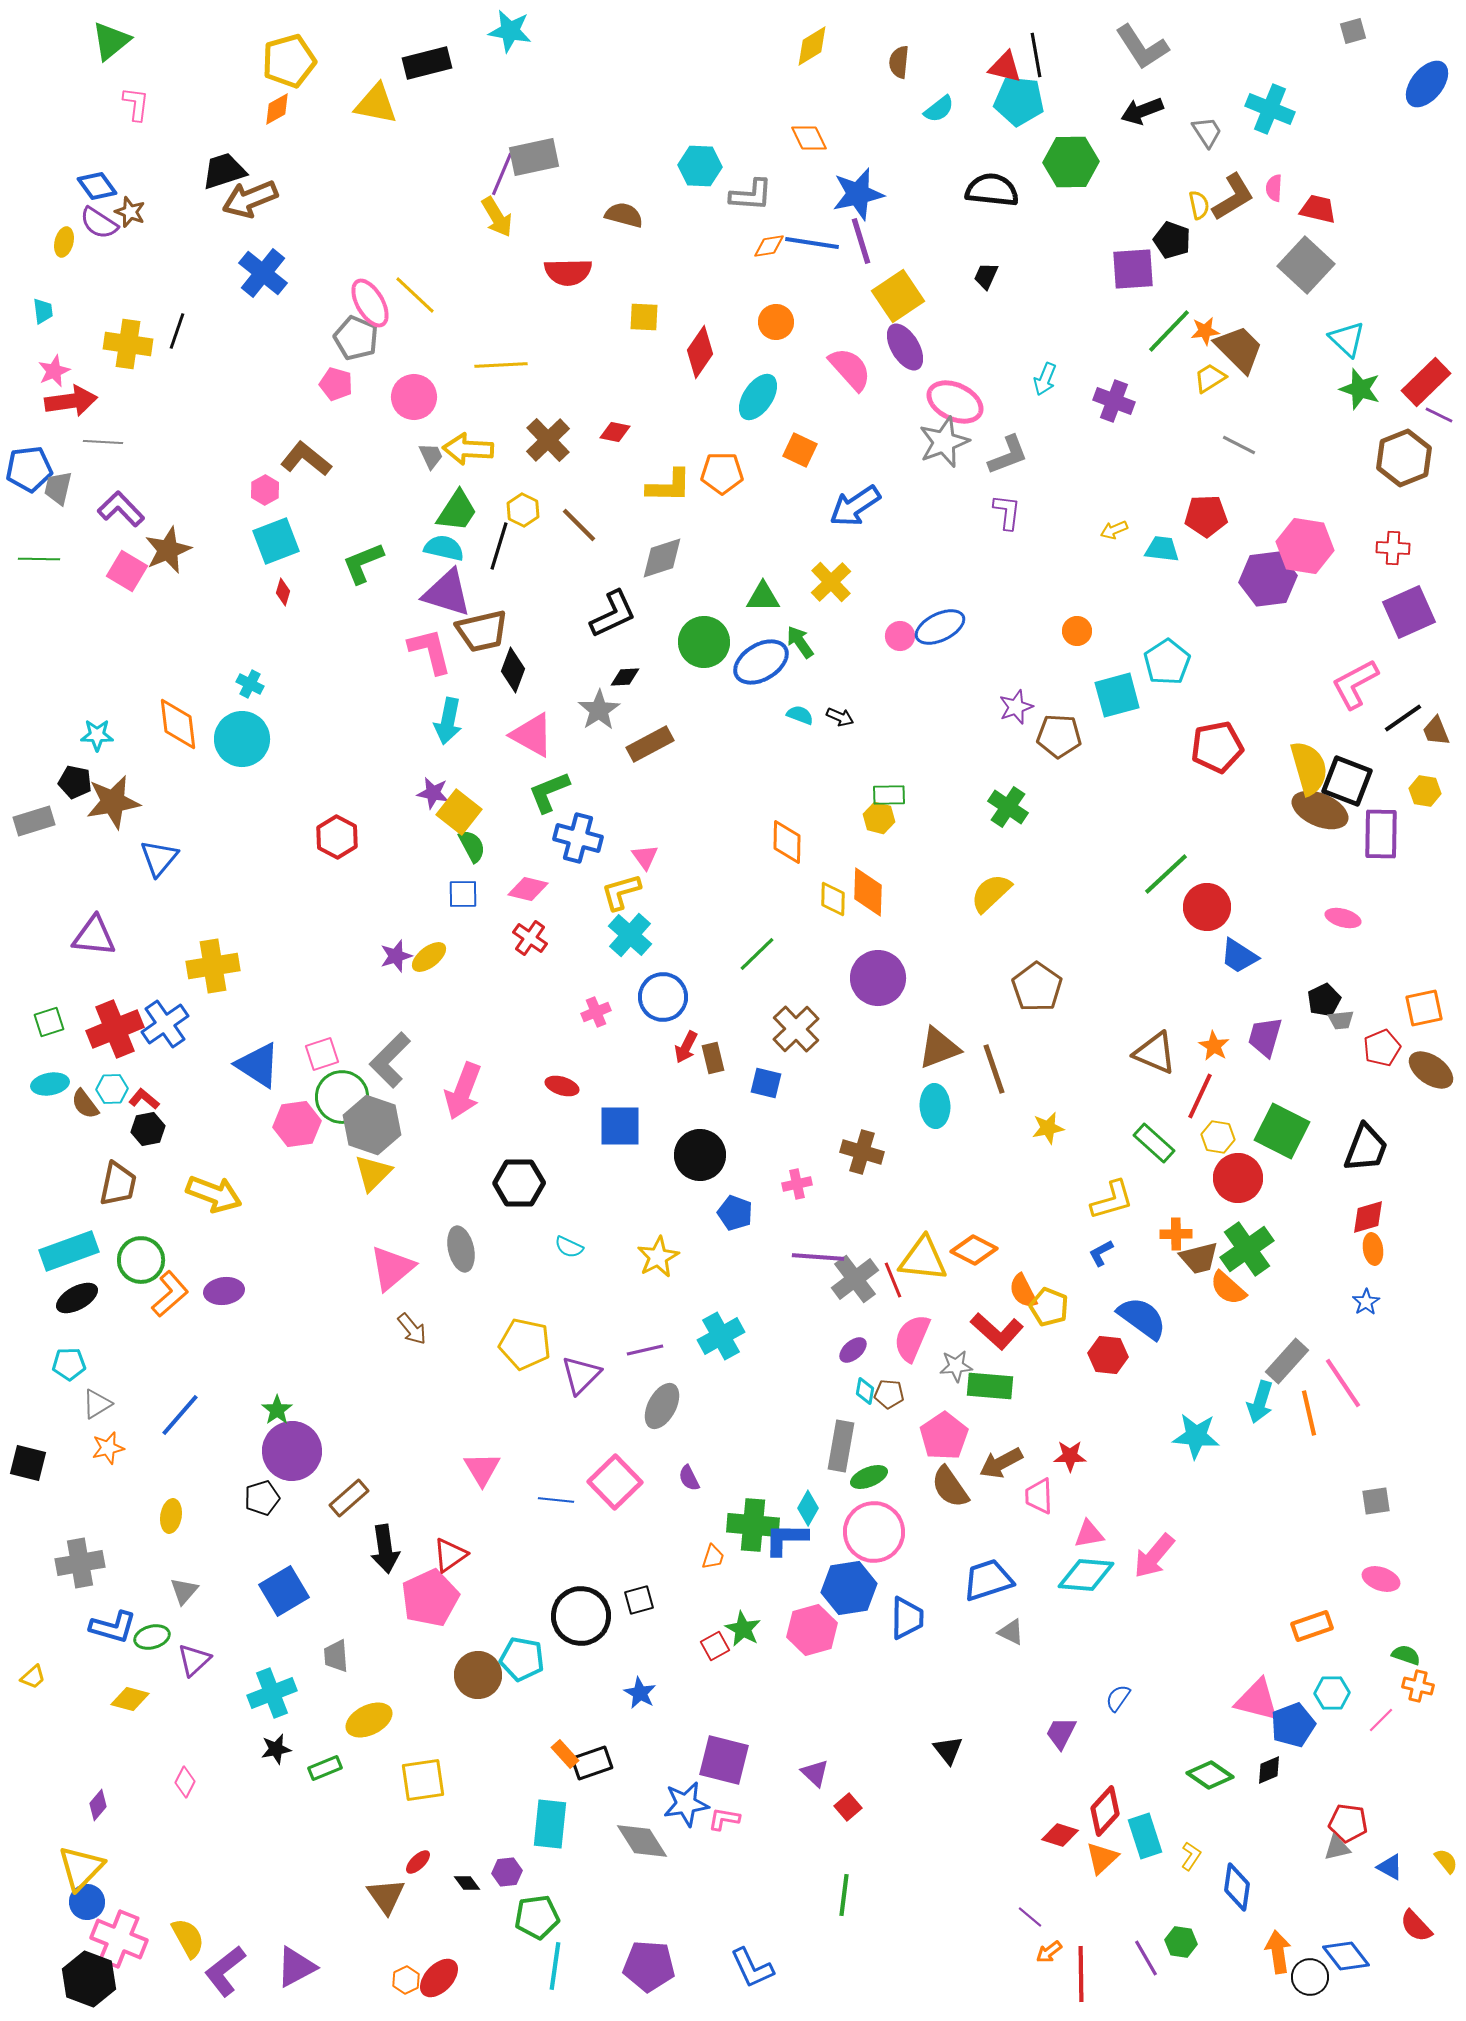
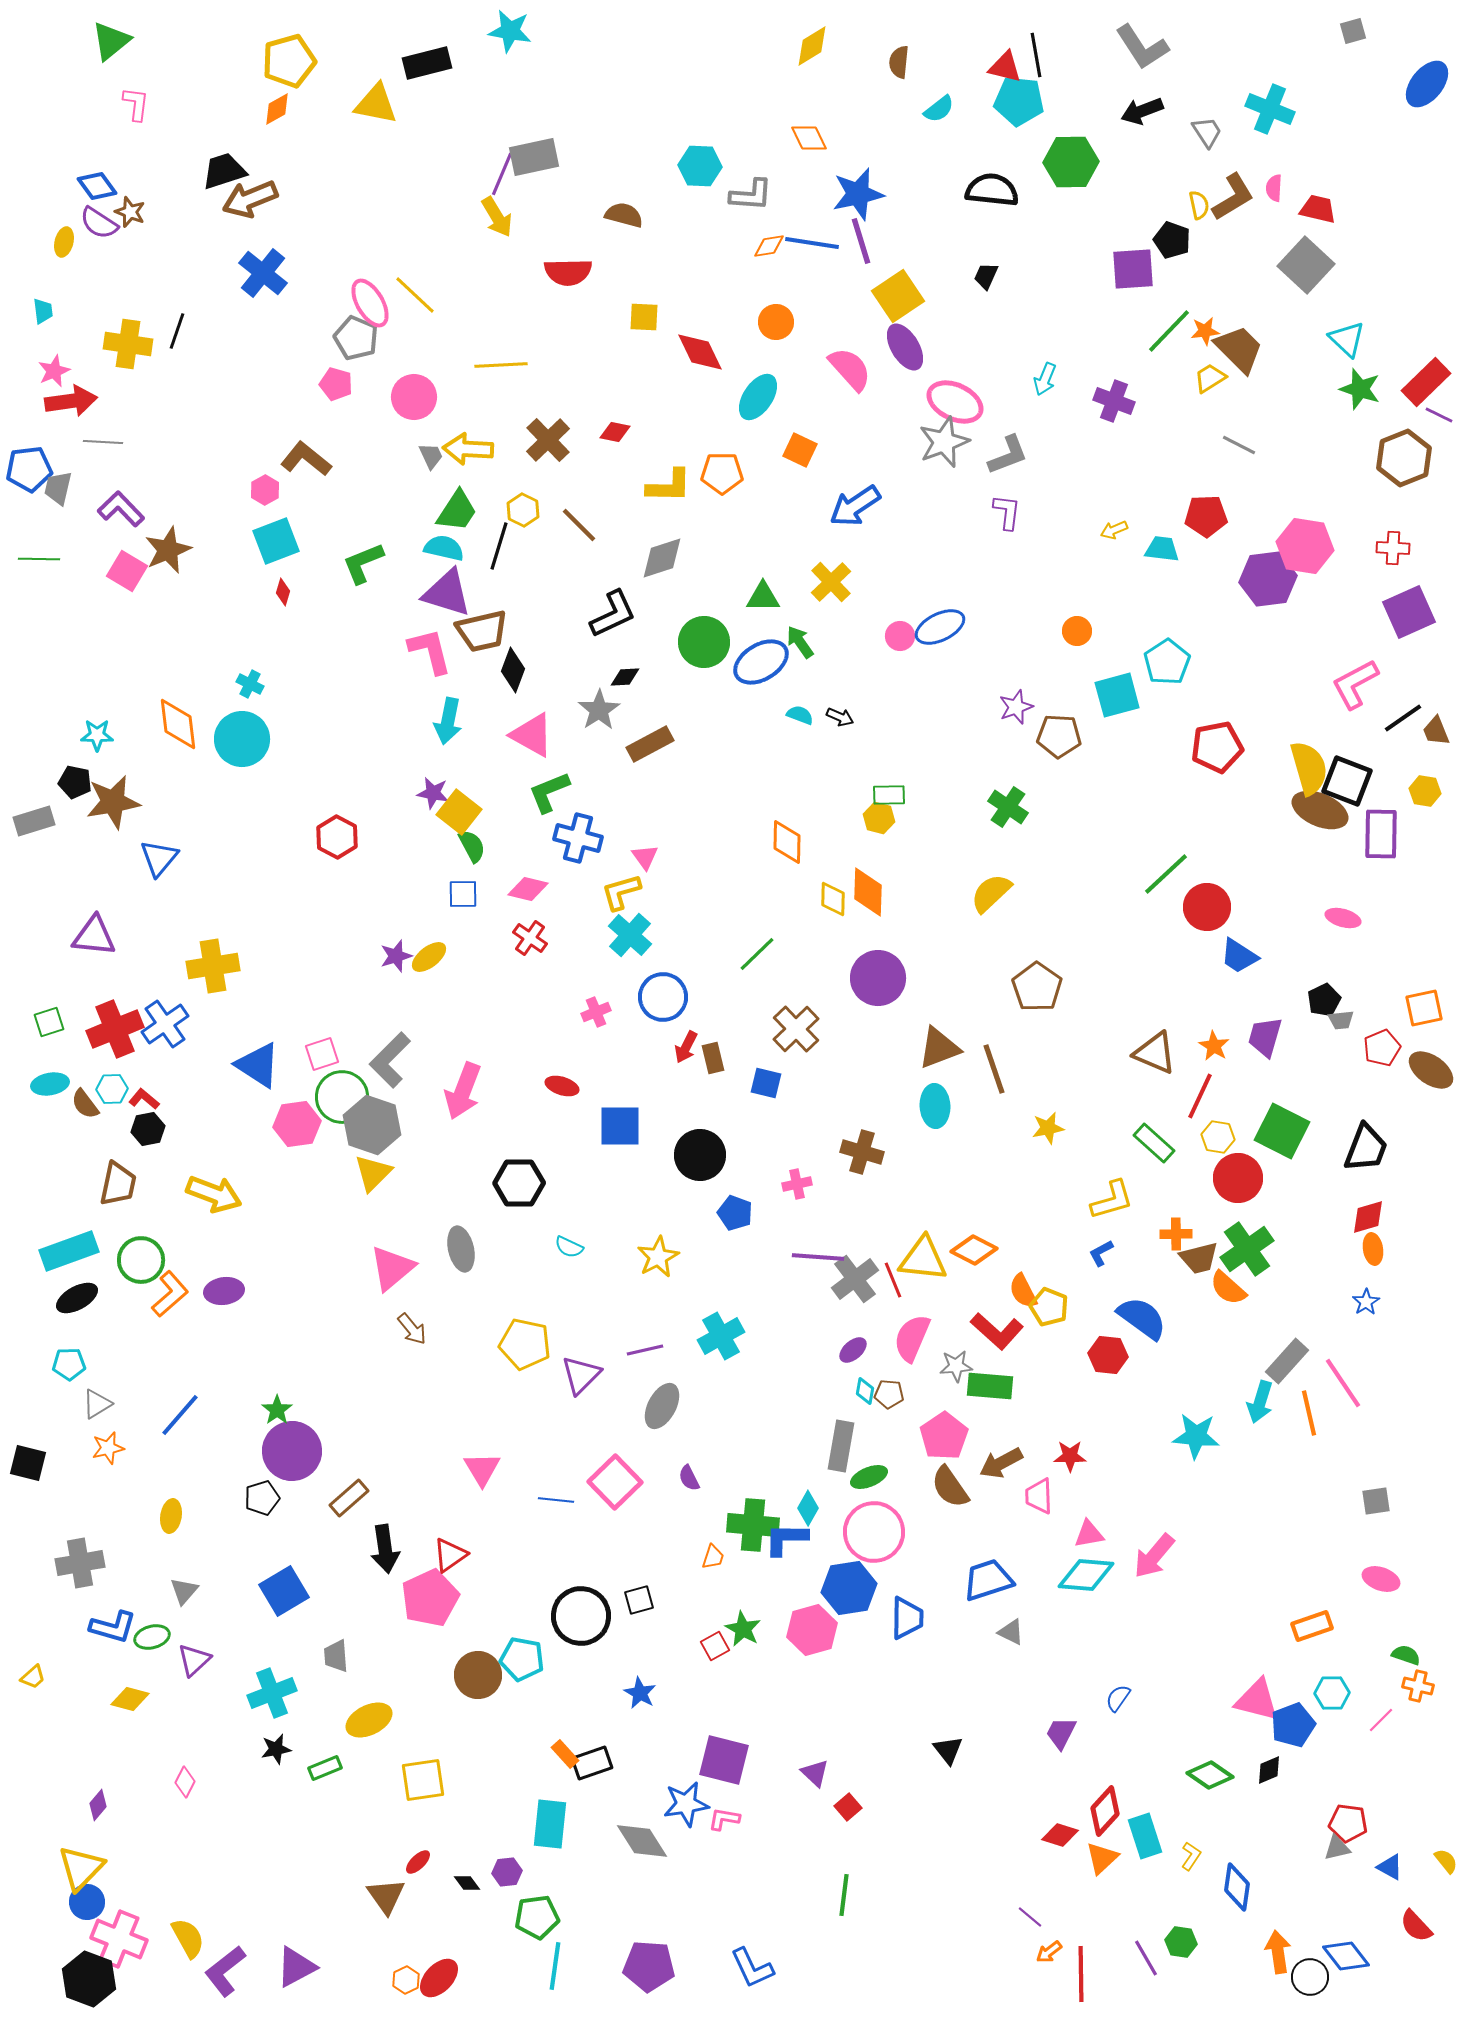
red diamond at (700, 352): rotated 60 degrees counterclockwise
